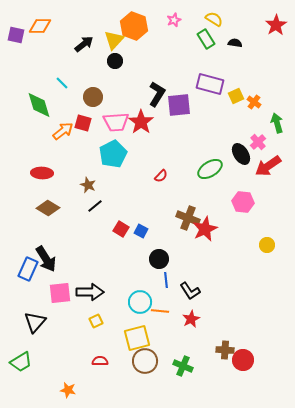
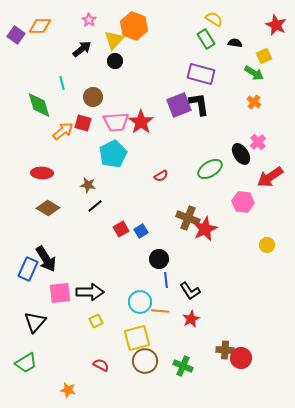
pink star at (174, 20): moved 85 px left; rotated 16 degrees counterclockwise
red star at (276, 25): rotated 15 degrees counterclockwise
purple square at (16, 35): rotated 24 degrees clockwise
black arrow at (84, 44): moved 2 px left, 5 px down
cyan line at (62, 83): rotated 32 degrees clockwise
purple rectangle at (210, 84): moved 9 px left, 10 px up
black L-shape at (157, 94): moved 42 px right, 10 px down; rotated 40 degrees counterclockwise
yellow square at (236, 96): moved 28 px right, 40 px up
purple square at (179, 105): rotated 15 degrees counterclockwise
green arrow at (277, 123): moved 23 px left, 50 px up; rotated 138 degrees clockwise
red arrow at (268, 166): moved 2 px right, 11 px down
red semicircle at (161, 176): rotated 16 degrees clockwise
brown star at (88, 185): rotated 14 degrees counterclockwise
red square at (121, 229): rotated 28 degrees clockwise
blue square at (141, 231): rotated 32 degrees clockwise
red circle at (243, 360): moved 2 px left, 2 px up
red semicircle at (100, 361): moved 1 px right, 4 px down; rotated 28 degrees clockwise
green trapezoid at (21, 362): moved 5 px right, 1 px down
